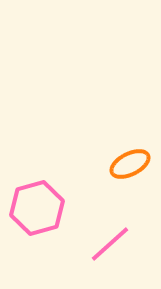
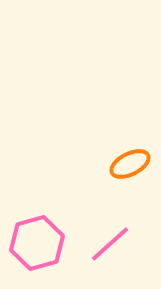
pink hexagon: moved 35 px down
